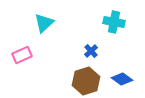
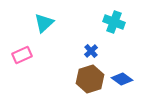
cyan cross: rotated 10 degrees clockwise
brown hexagon: moved 4 px right, 2 px up
